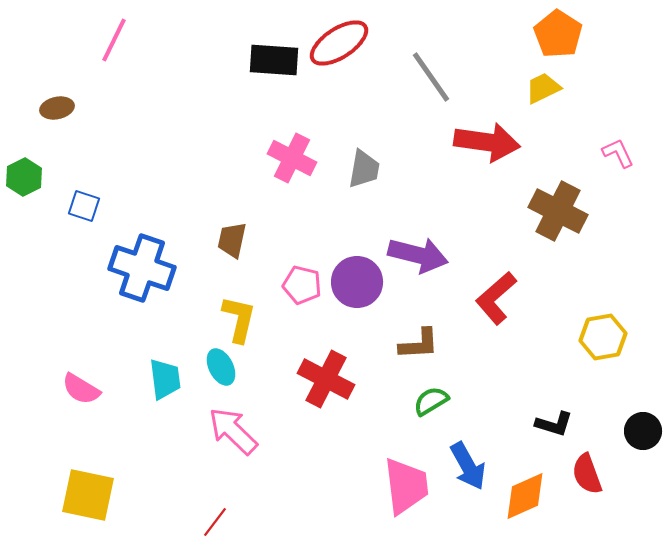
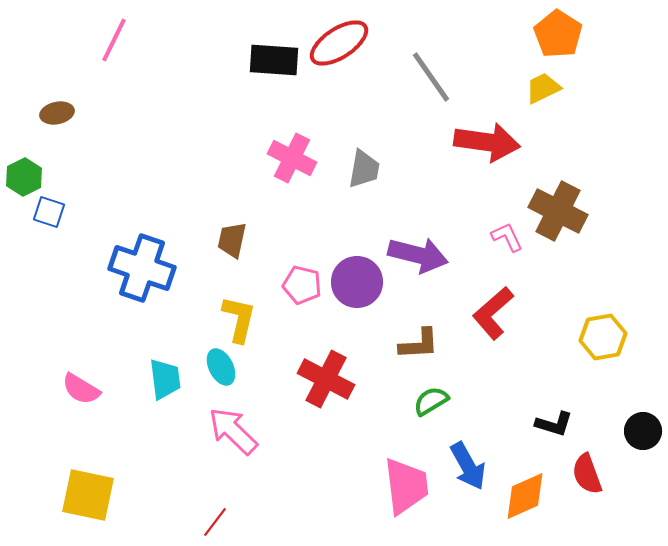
brown ellipse: moved 5 px down
pink L-shape: moved 111 px left, 84 px down
blue square: moved 35 px left, 6 px down
red L-shape: moved 3 px left, 15 px down
